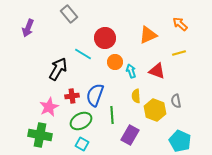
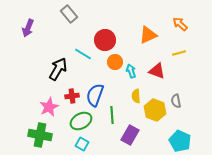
red circle: moved 2 px down
